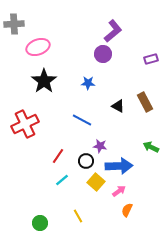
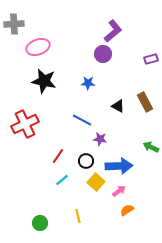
black star: rotated 25 degrees counterclockwise
purple star: moved 7 px up
orange semicircle: rotated 32 degrees clockwise
yellow line: rotated 16 degrees clockwise
